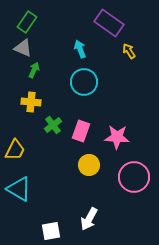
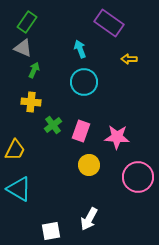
yellow arrow: moved 8 px down; rotated 56 degrees counterclockwise
pink circle: moved 4 px right
